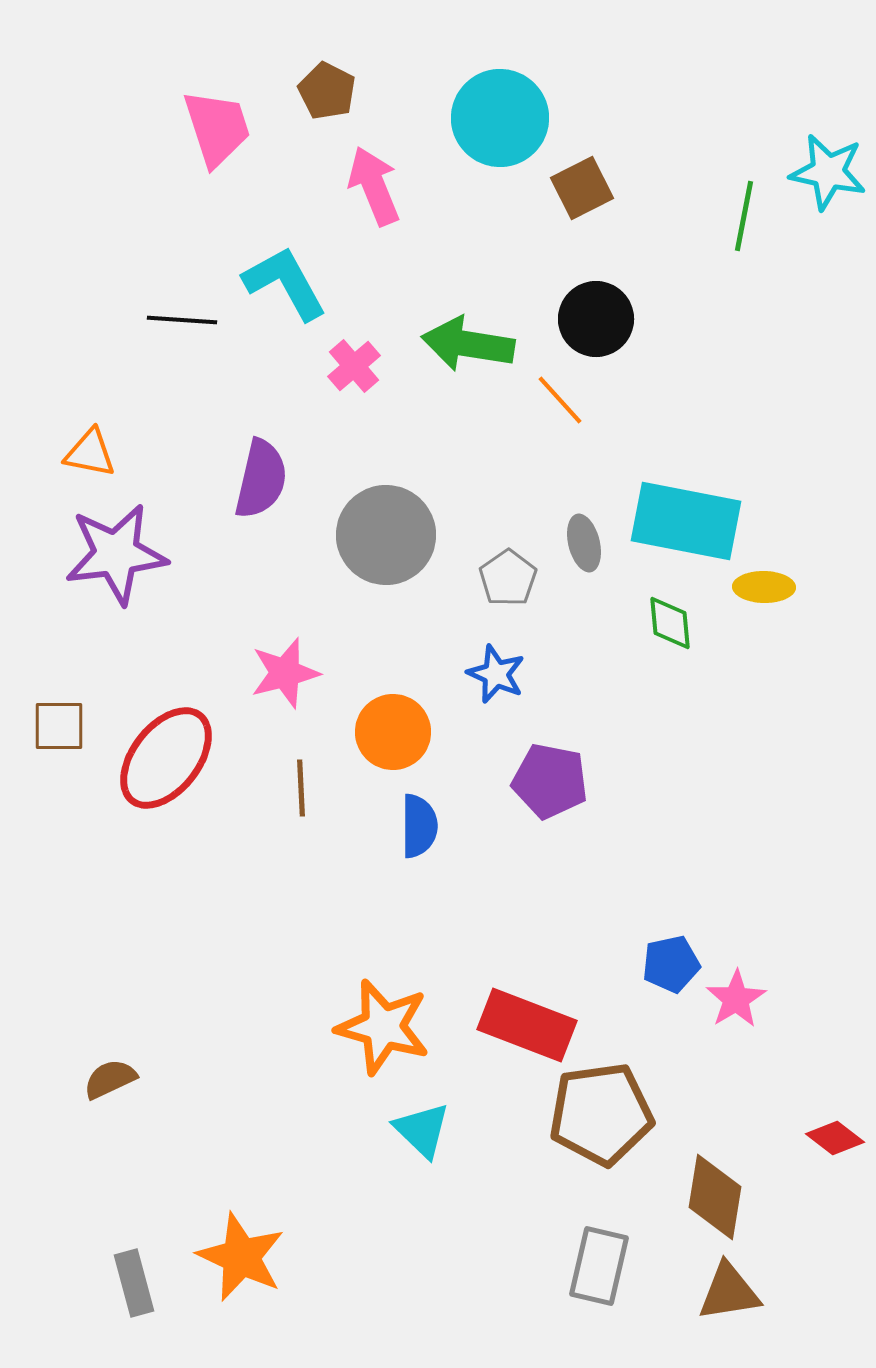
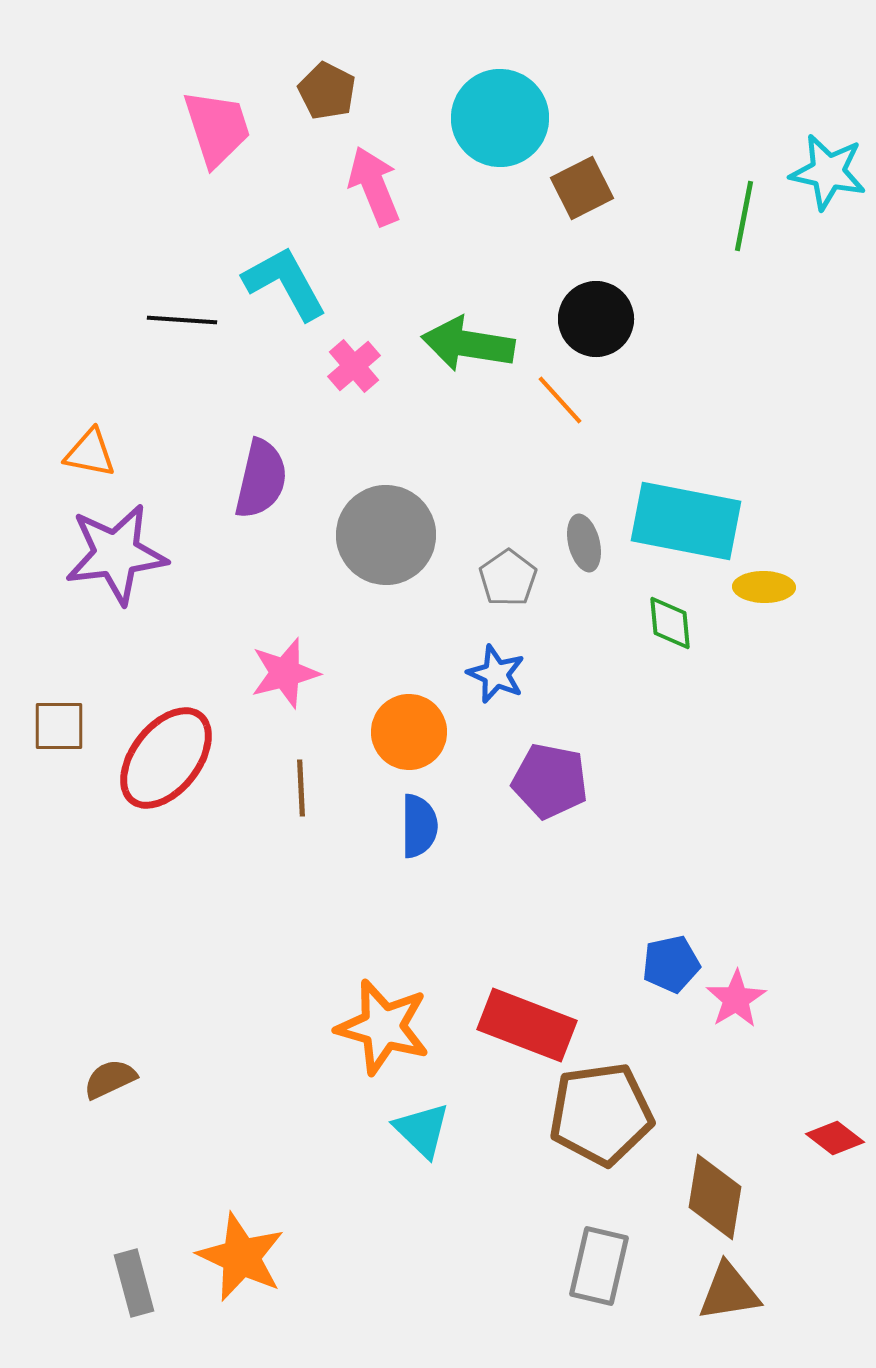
orange circle at (393, 732): moved 16 px right
